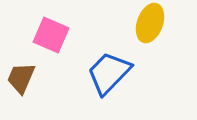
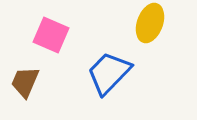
brown trapezoid: moved 4 px right, 4 px down
